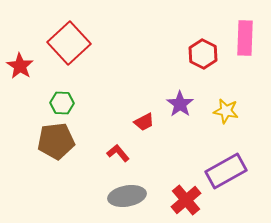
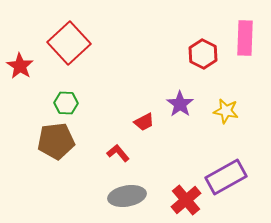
green hexagon: moved 4 px right
purple rectangle: moved 6 px down
